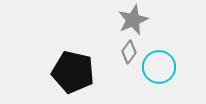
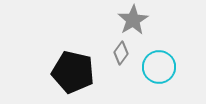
gray star: rotated 8 degrees counterclockwise
gray diamond: moved 8 px left, 1 px down
